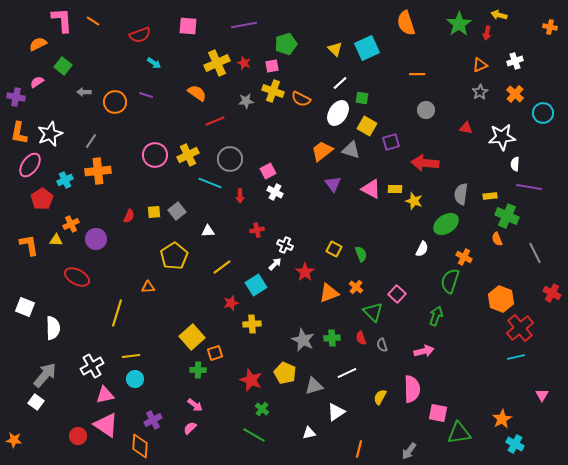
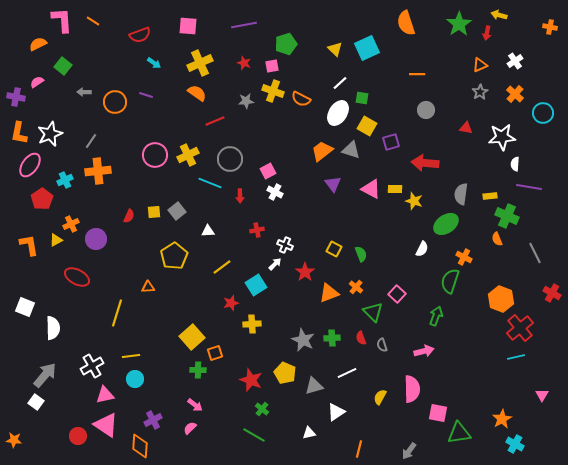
white cross at (515, 61): rotated 14 degrees counterclockwise
yellow cross at (217, 63): moved 17 px left
yellow triangle at (56, 240): rotated 32 degrees counterclockwise
